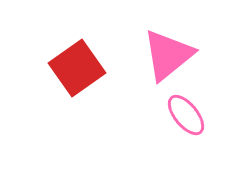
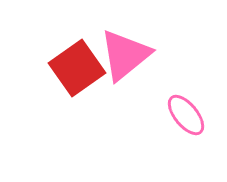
pink triangle: moved 43 px left
